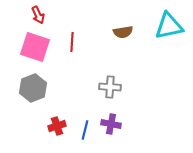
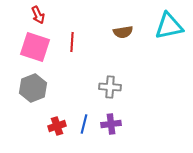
purple cross: rotated 18 degrees counterclockwise
blue line: moved 1 px left, 6 px up
